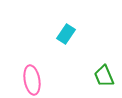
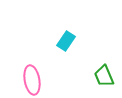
cyan rectangle: moved 7 px down
